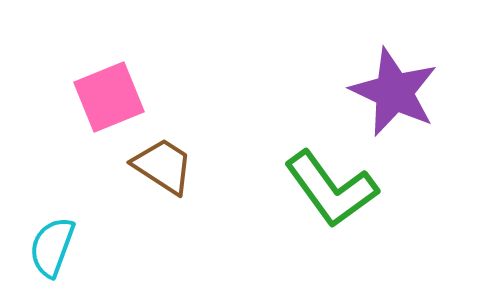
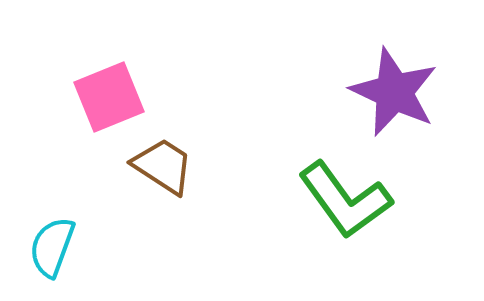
green L-shape: moved 14 px right, 11 px down
